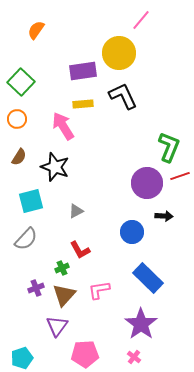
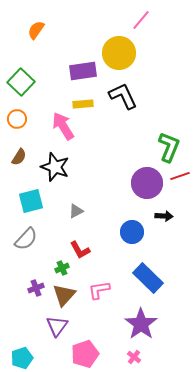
pink pentagon: rotated 16 degrees counterclockwise
